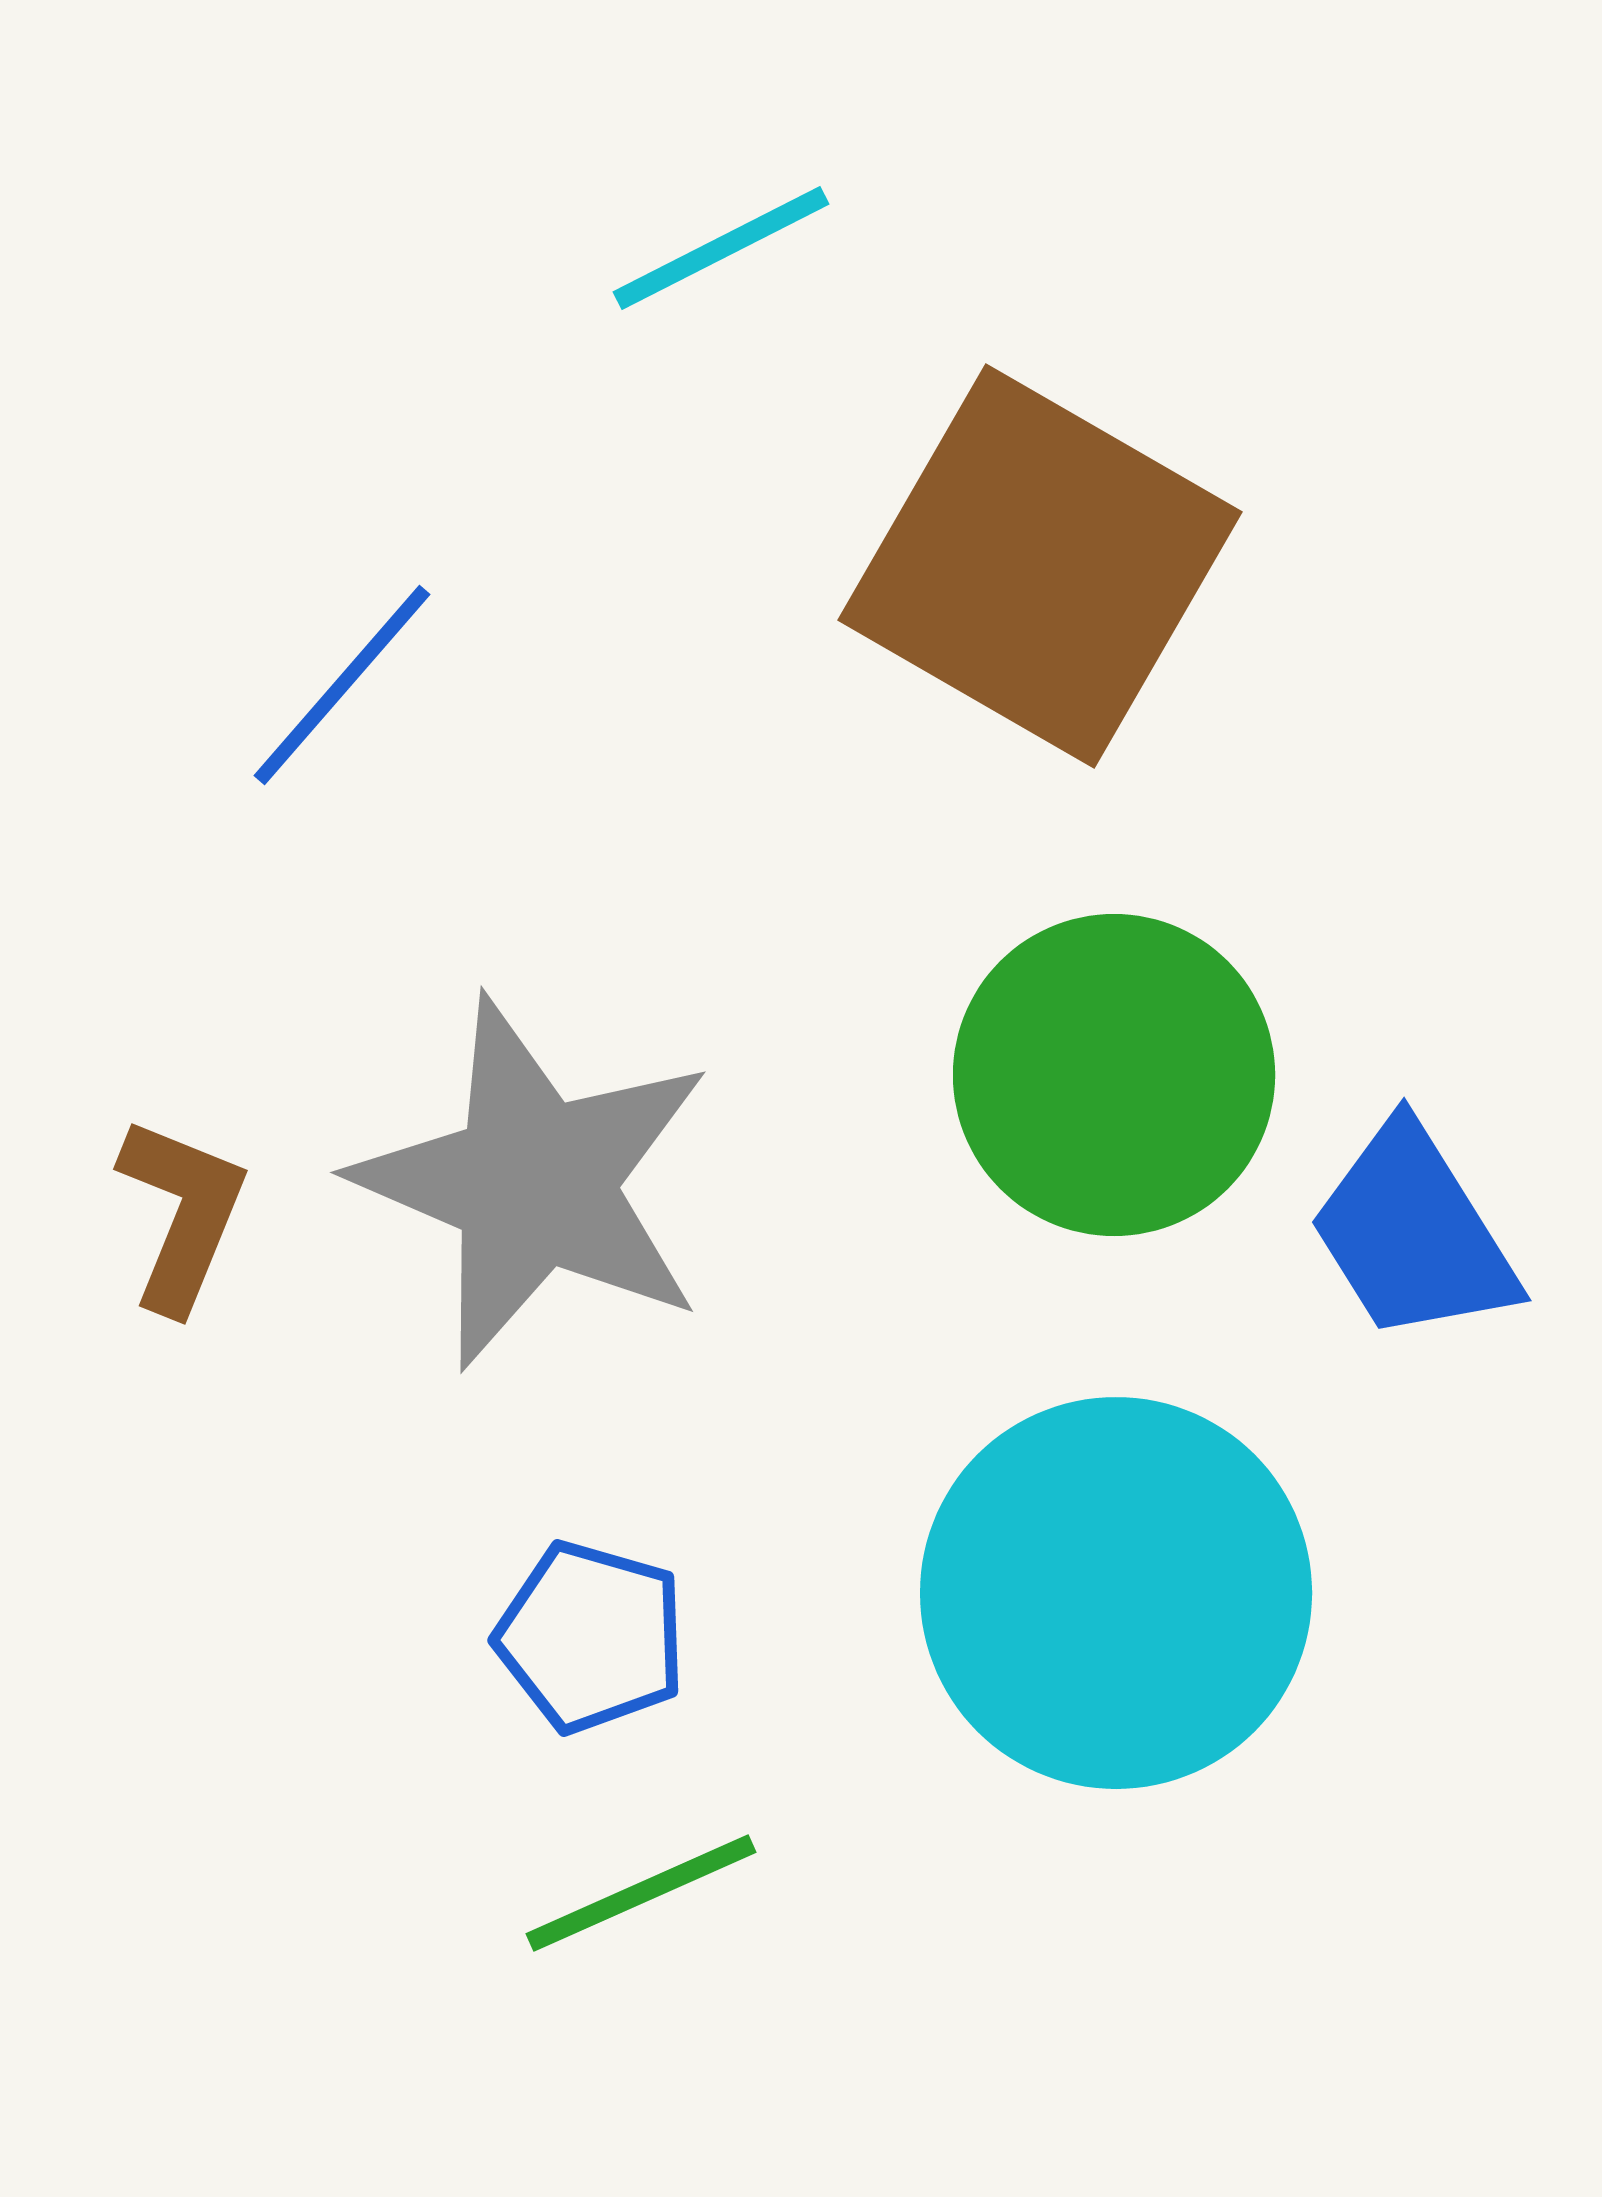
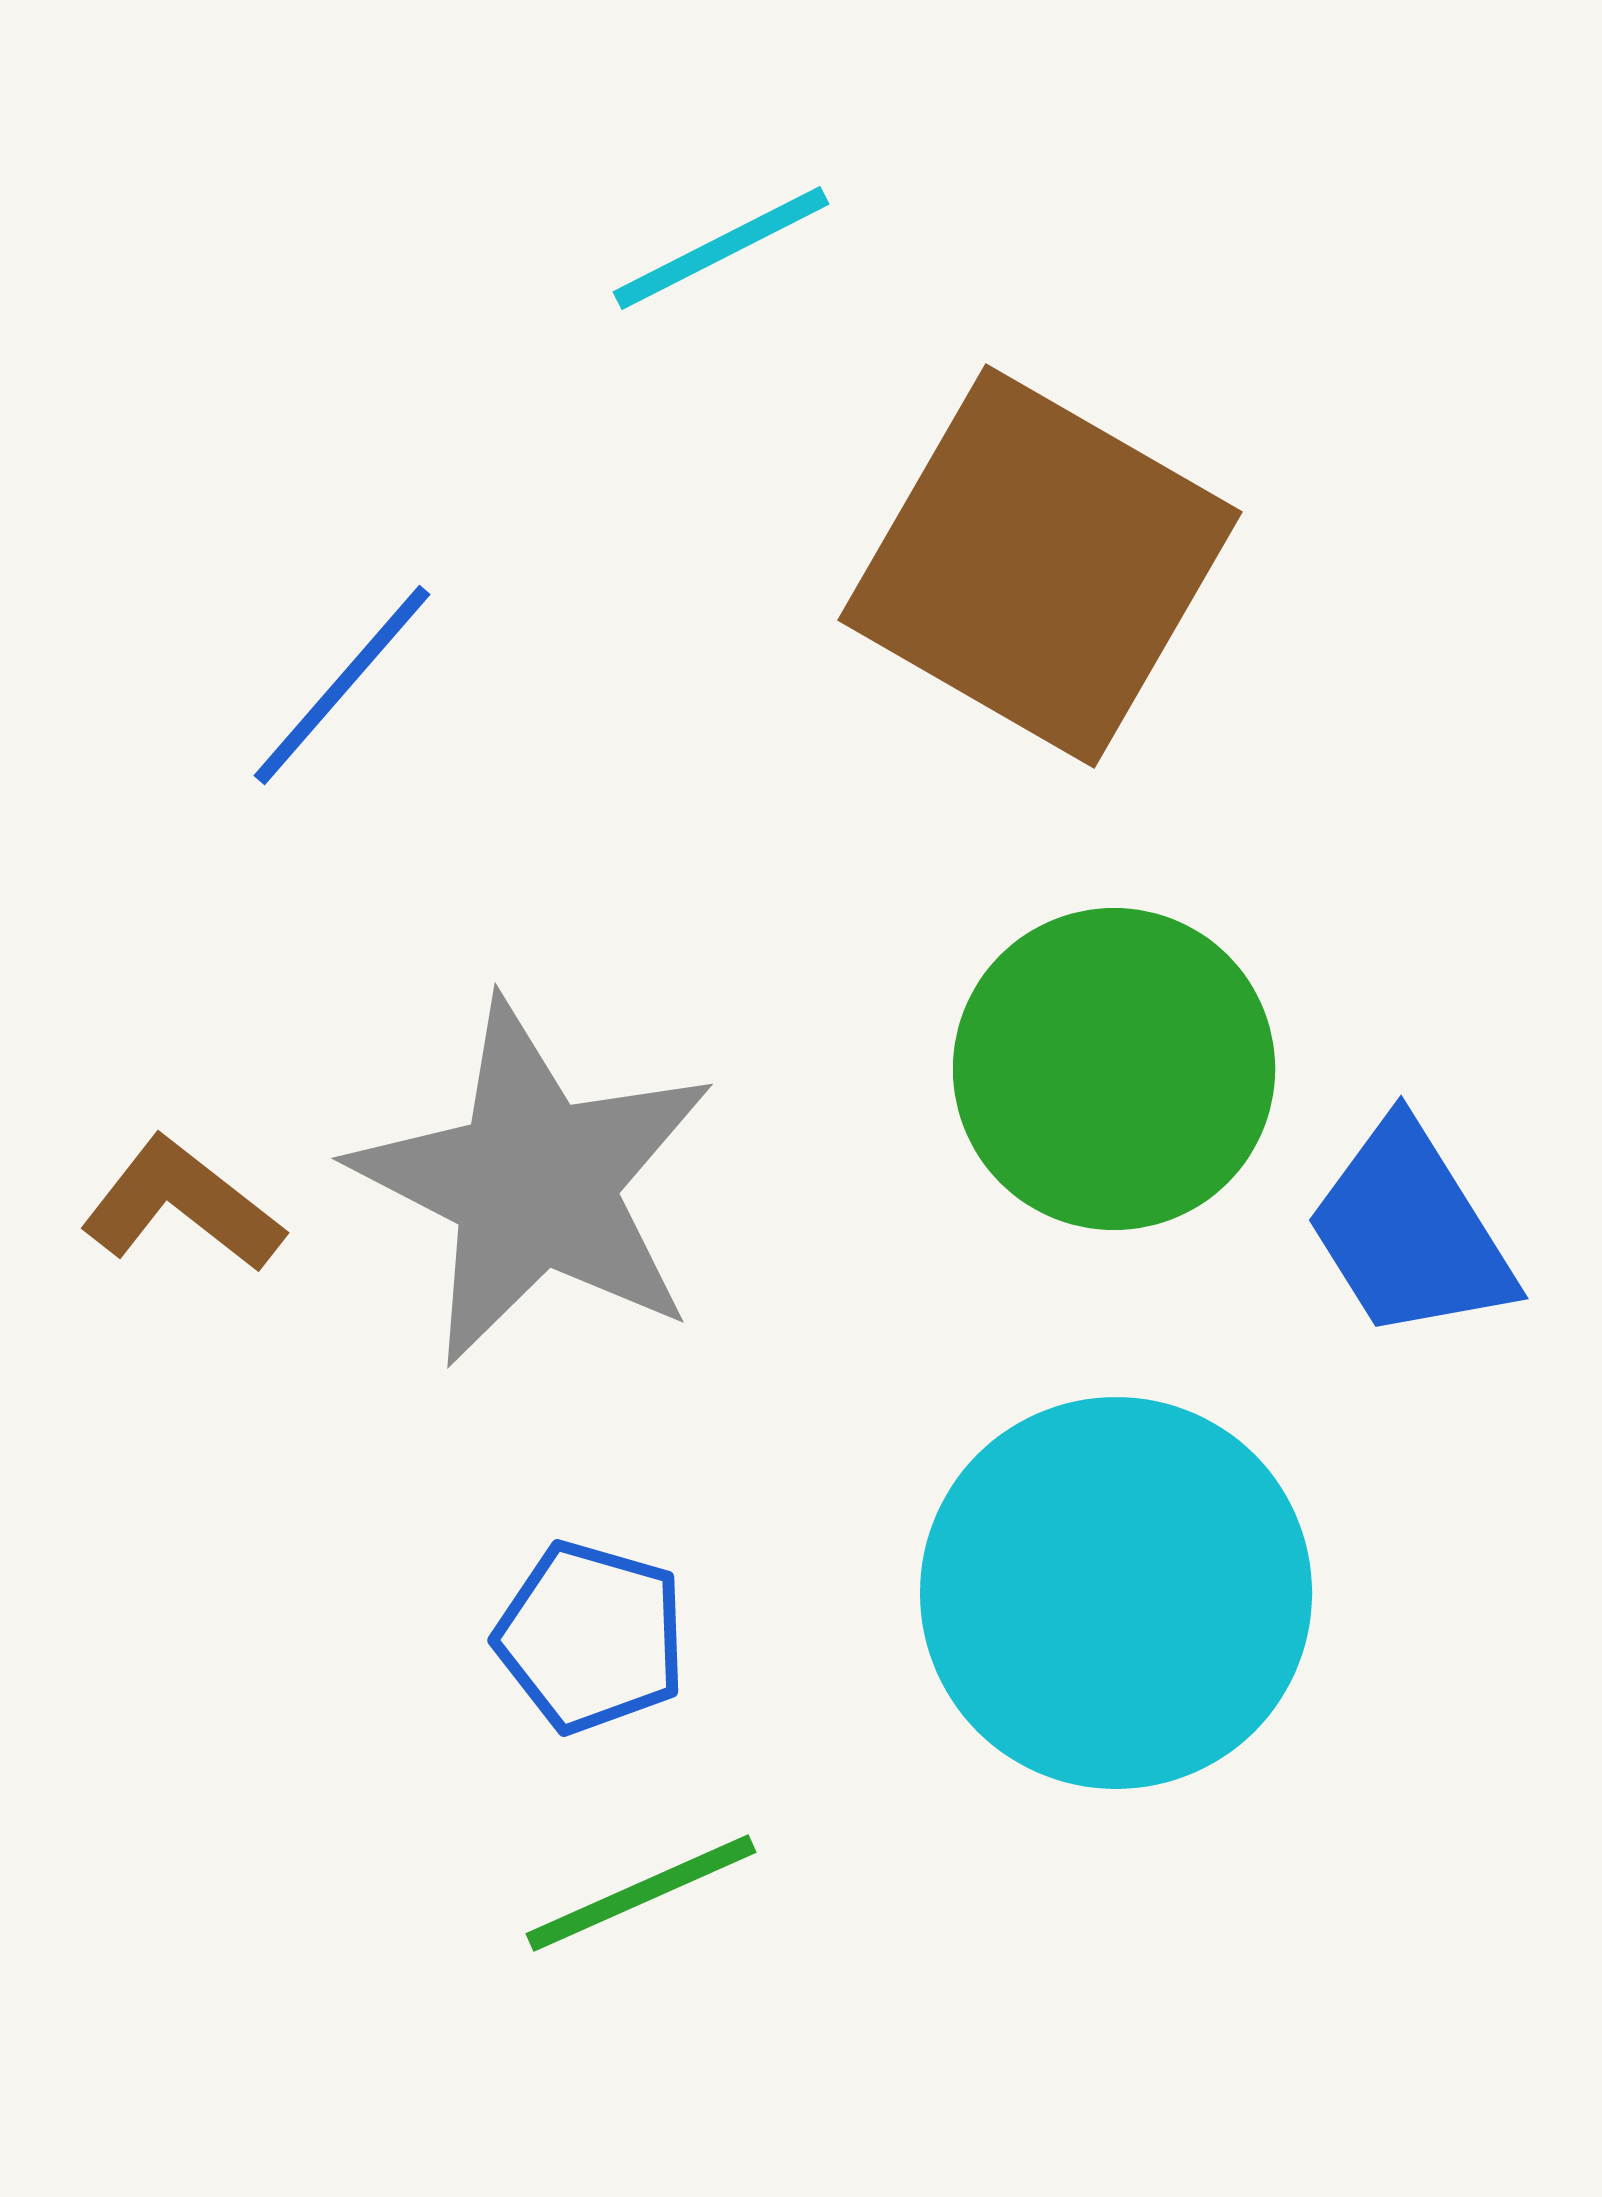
green circle: moved 6 px up
gray star: rotated 4 degrees clockwise
brown L-shape: moved 9 px up; rotated 74 degrees counterclockwise
blue trapezoid: moved 3 px left, 2 px up
